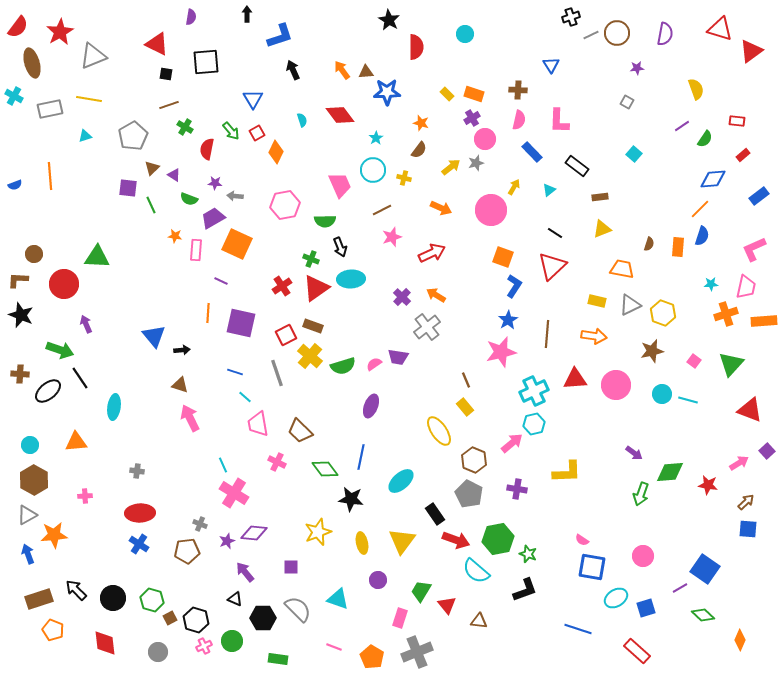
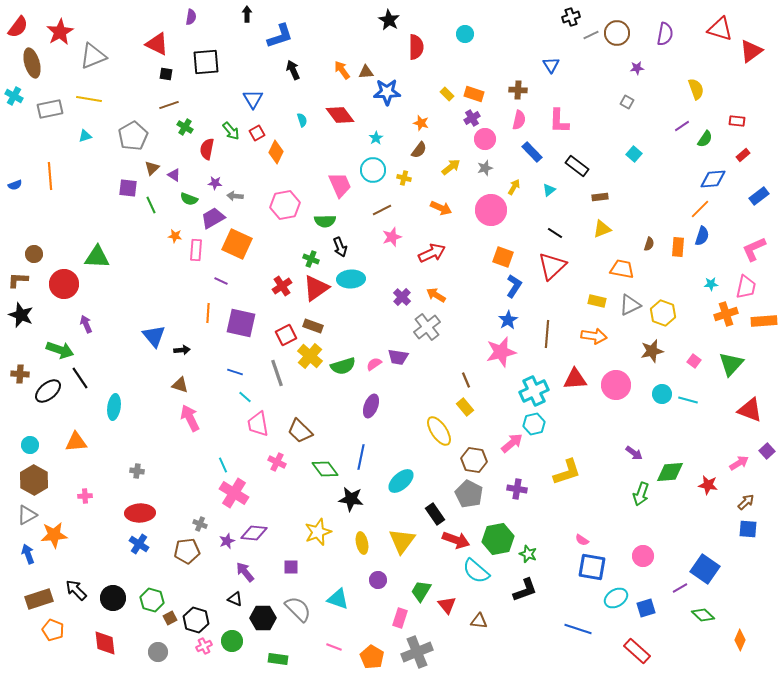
gray star at (476, 163): moved 9 px right, 5 px down
brown hexagon at (474, 460): rotated 15 degrees counterclockwise
yellow L-shape at (567, 472): rotated 16 degrees counterclockwise
